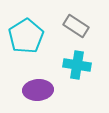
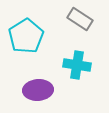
gray rectangle: moved 4 px right, 7 px up
